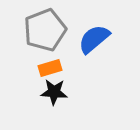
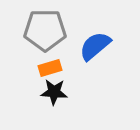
gray pentagon: rotated 21 degrees clockwise
blue semicircle: moved 1 px right, 7 px down
